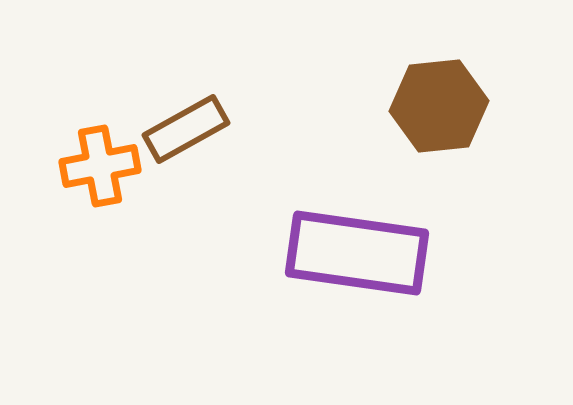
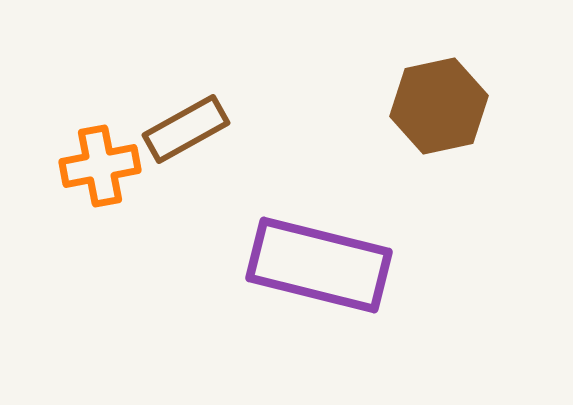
brown hexagon: rotated 6 degrees counterclockwise
purple rectangle: moved 38 px left, 12 px down; rotated 6 degrees clockwise
